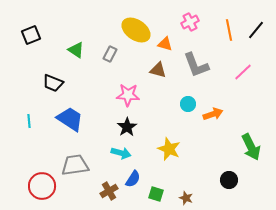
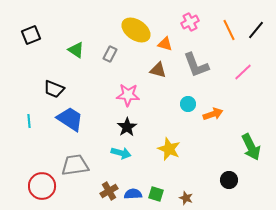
orange line: rotated 15 degrees counterclockwise
black trapezoid: moved 1 px right, 6 px down
blue semicircle: moved 15 px down; rotated 126 degrees counterclockwise
